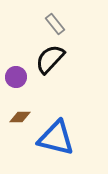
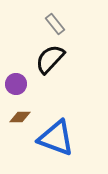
purple circle: moved 7 px down
blue triangle: rotated 6 degrees clockwise
